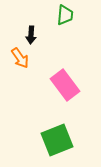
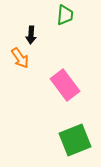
green square: moved 18 px right
